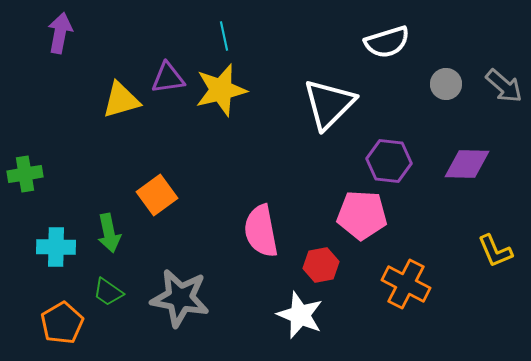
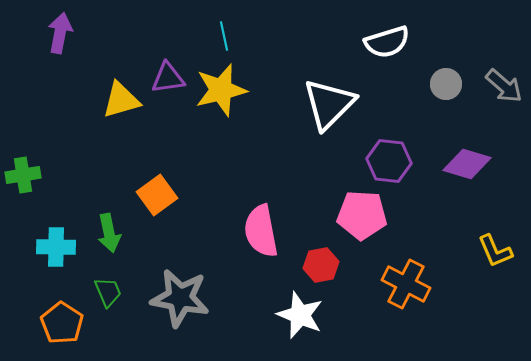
purple diamond: rotated 15 degrees clockwise
green cross: moved 2 px left, 1 px down
green trapezoid: rotated 148 degrees counterclockwise
orange pentagon: rotated 9 degrees counterclockwise
